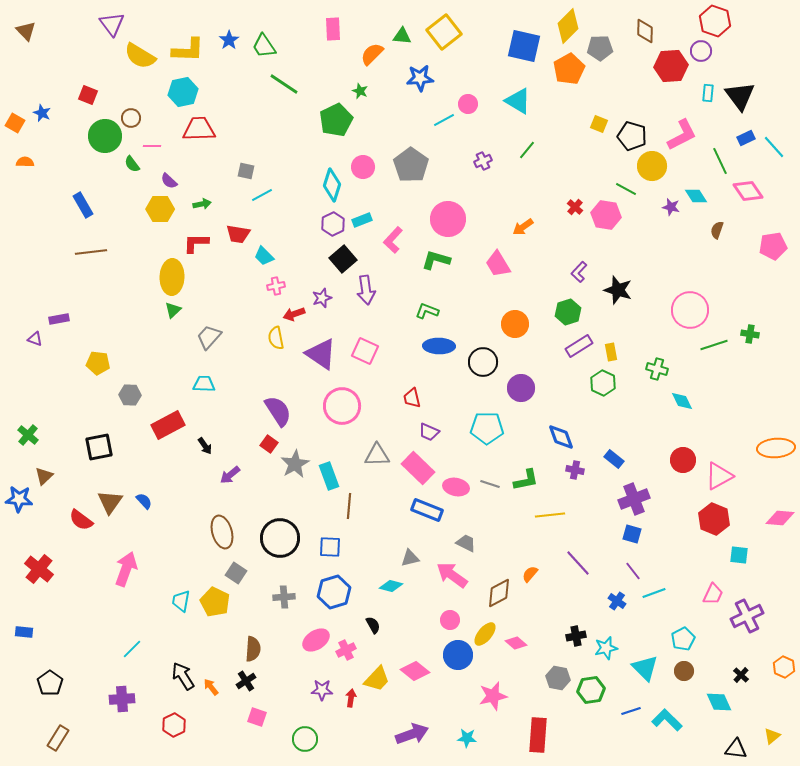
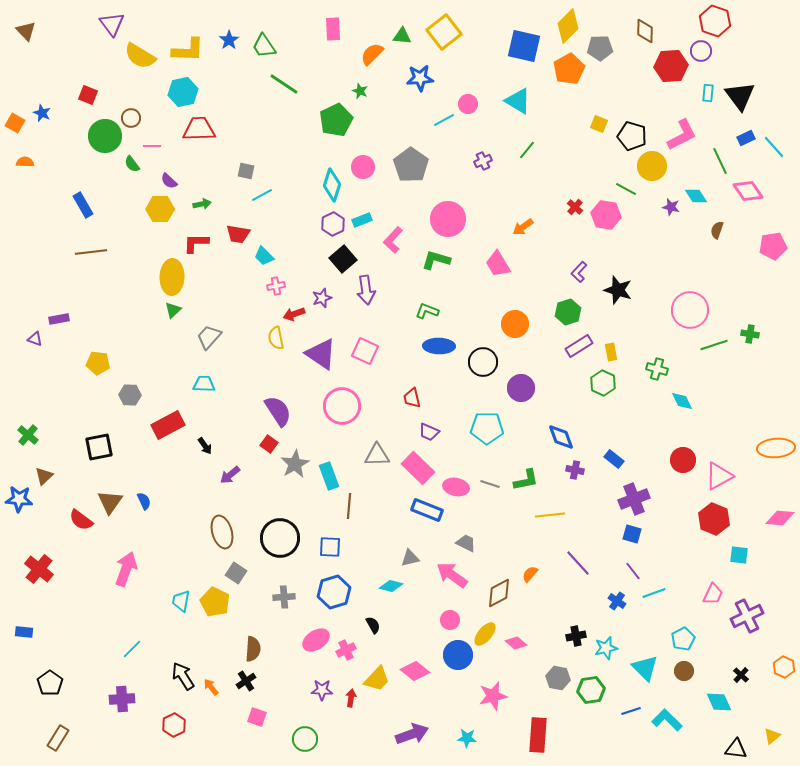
blue semicircle at (144, 501): rotated 18 degrees clockwise
